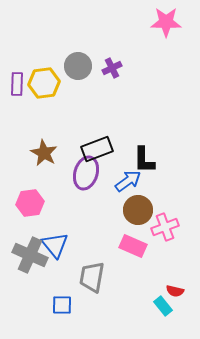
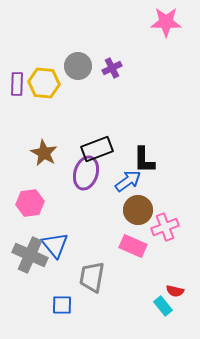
yellow hexagon: rotated 12 degrees clockwise
